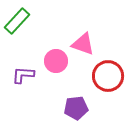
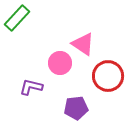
green rectangle: moved 3 px up
pink triangle: rotated 15 degrees clockwise
pink circle: moved 4 px right, 2 px down
purple L-shape: moved 8 px right, 12 px down; rotated 10 degrees clockwise
